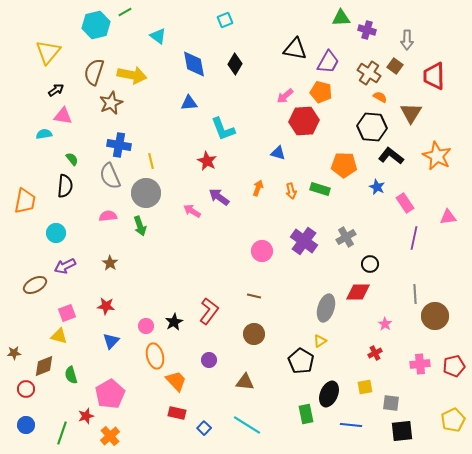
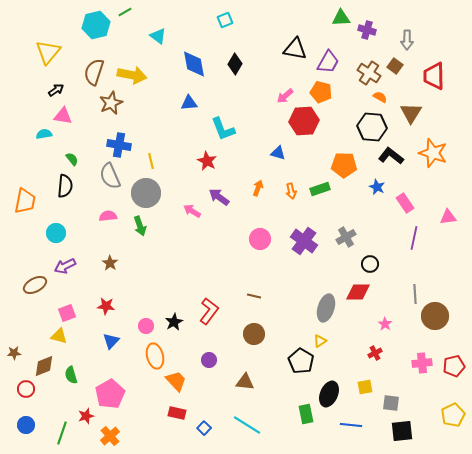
orange star at (437, 156): moved 4 px left, 3 px up; rotated 8 degrees counterclockwise
green rectangle at (320, 189): rotated 36 degrees counterclockwise
pink circle at (262, 251): moved 2 px left, 12 px up
pink cross at (420, 364): moved 2 px right, 1 px up
yellow pentagon at (453, 420): moved 5 px up
